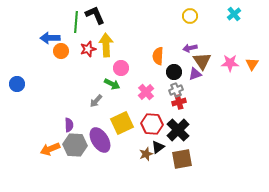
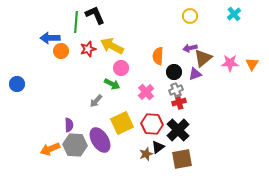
yellow arrow: moved 6 px right, 1 px down; rotated 60 degrees counterclockwise
brown triangle: moved 1 px right, 3 px up; rotated 24 degrees clockwise
